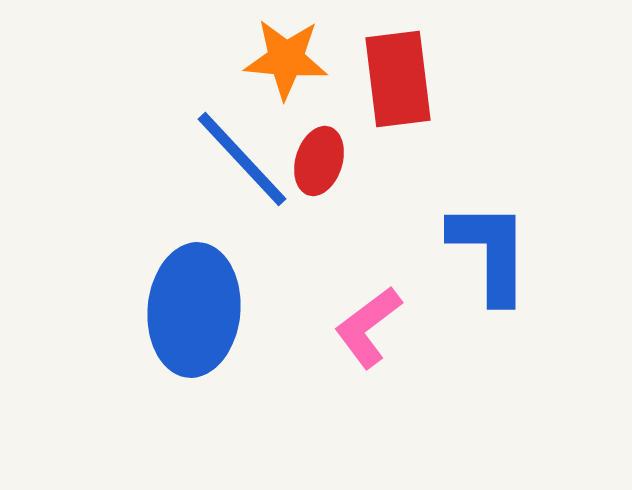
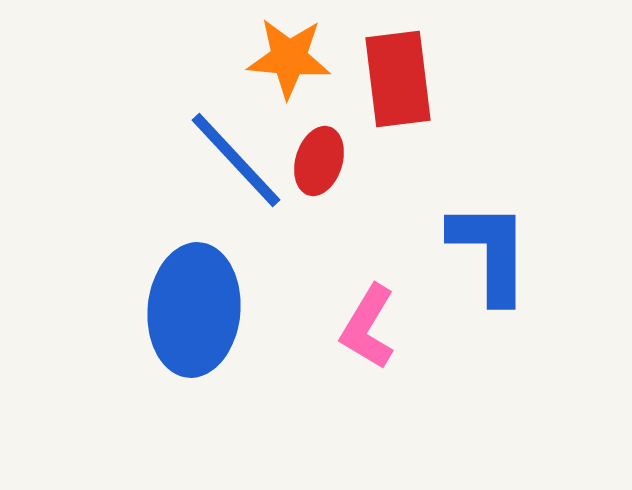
orange star: moved 3 px right, 1 px up
blue line: moved 6 px left, 1 px down
pink L-shape: rotated 22 degrees counterclockwise
